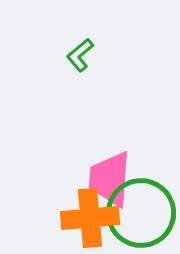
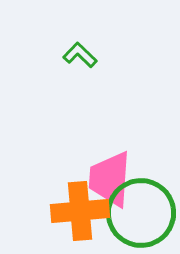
green L-shape: rotated 84 degrees clockwise
orange cross: moved 10 px left, 7 px up
